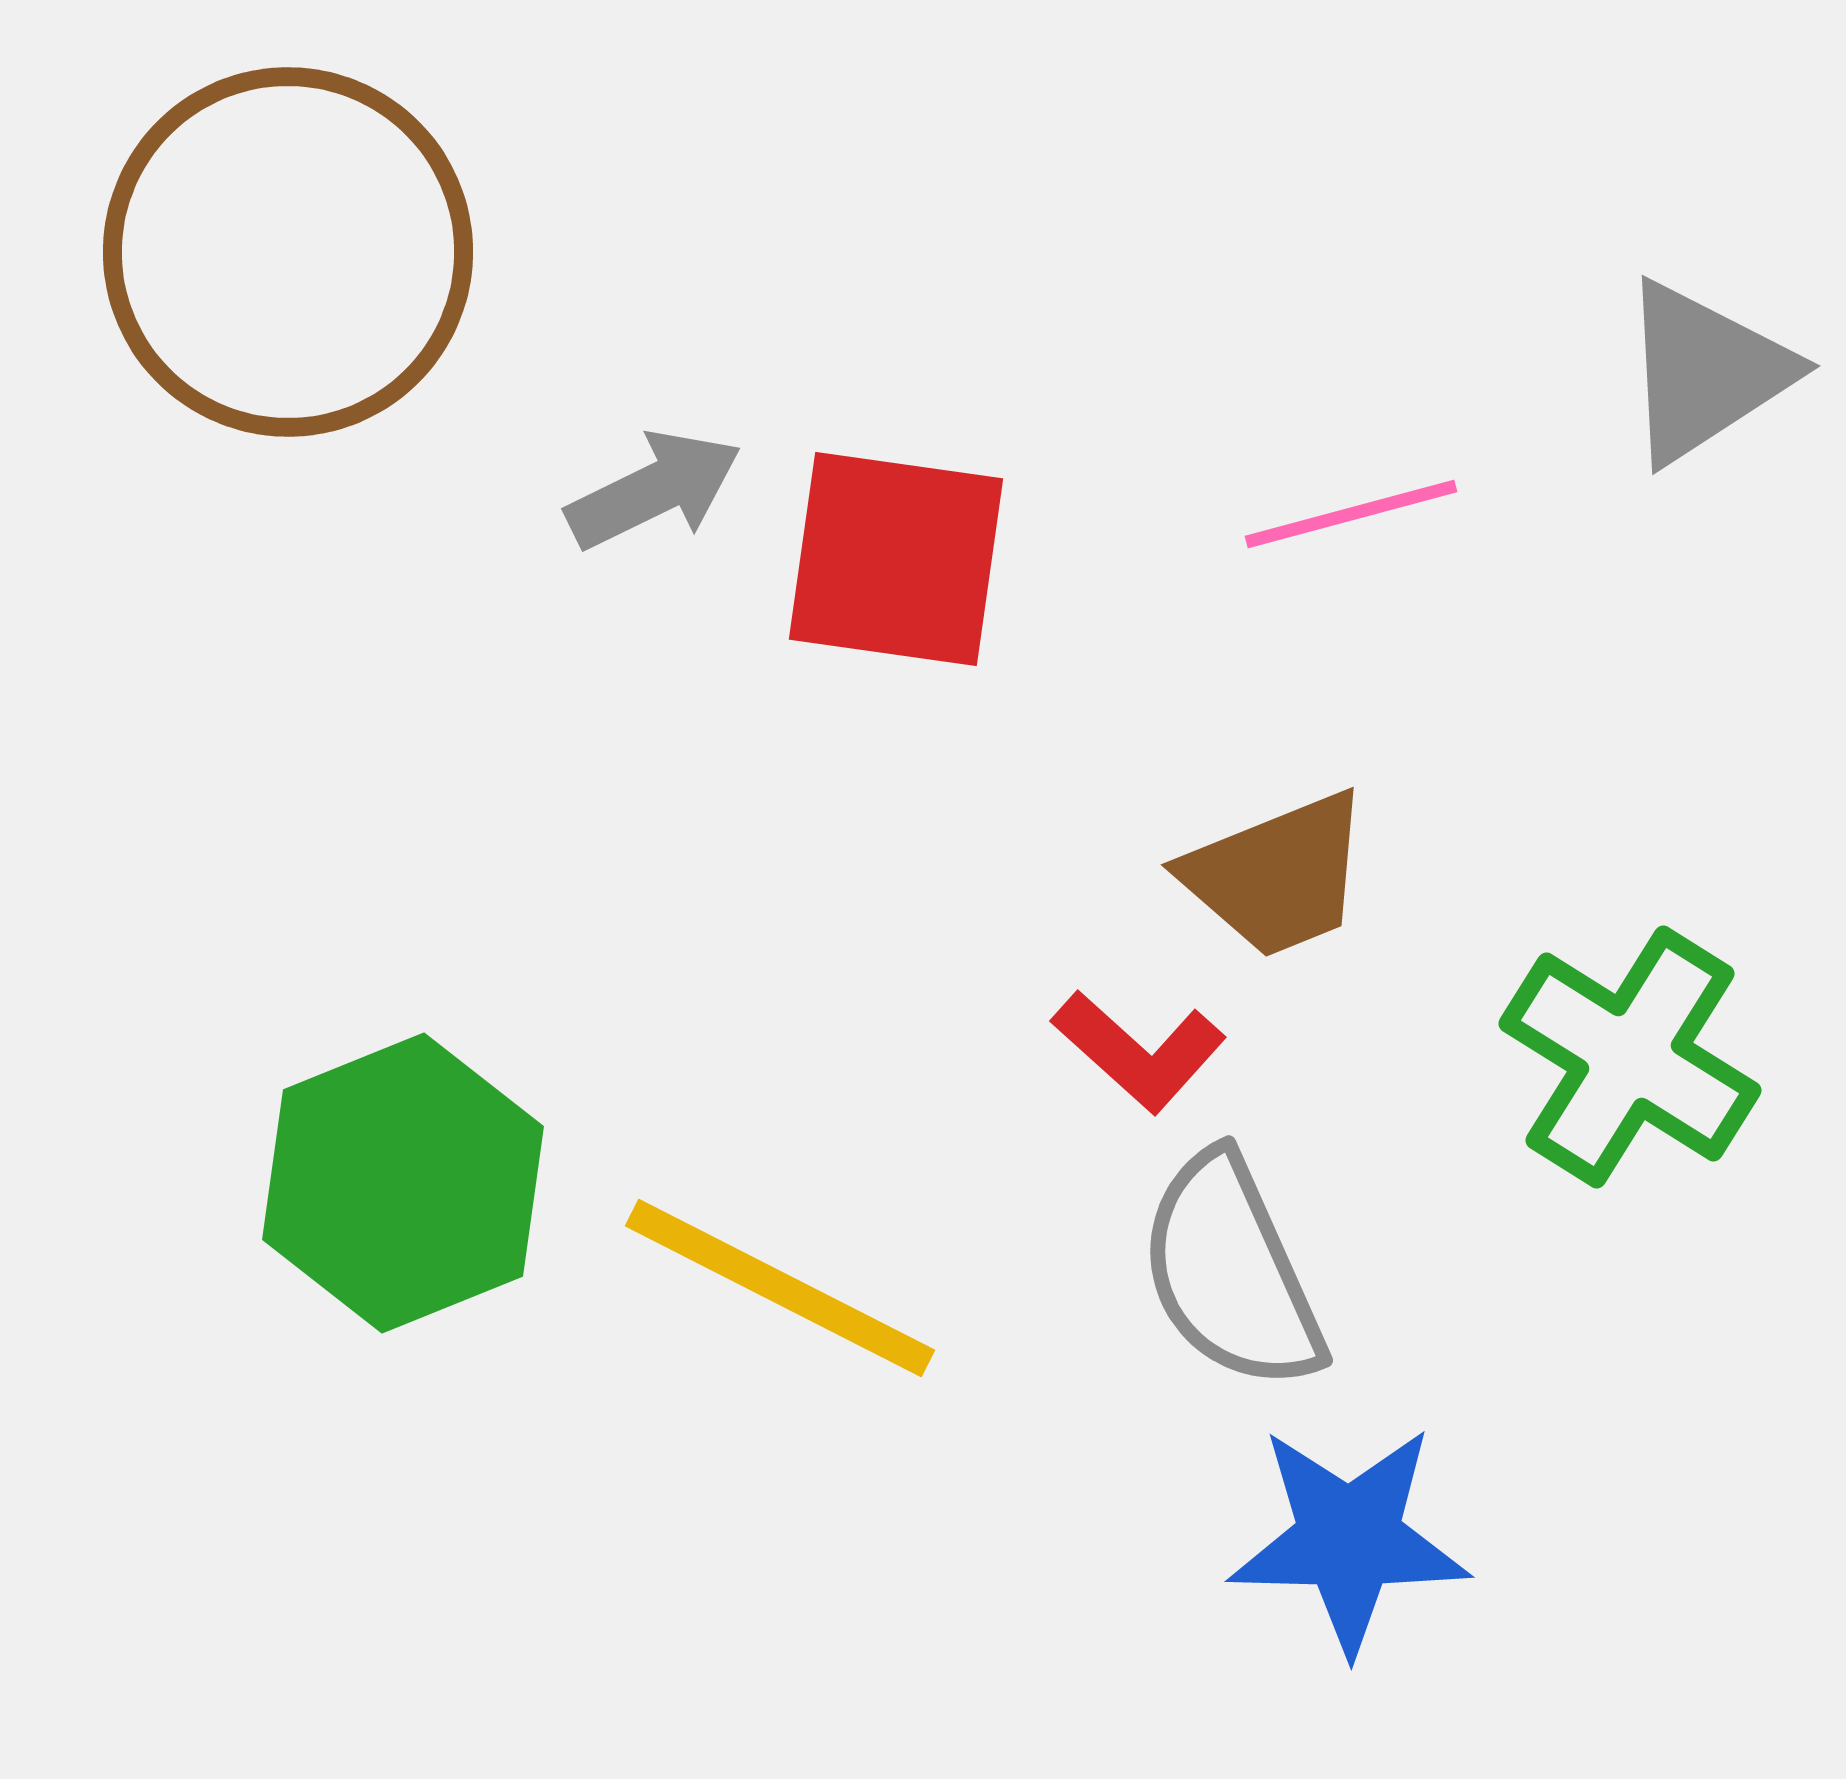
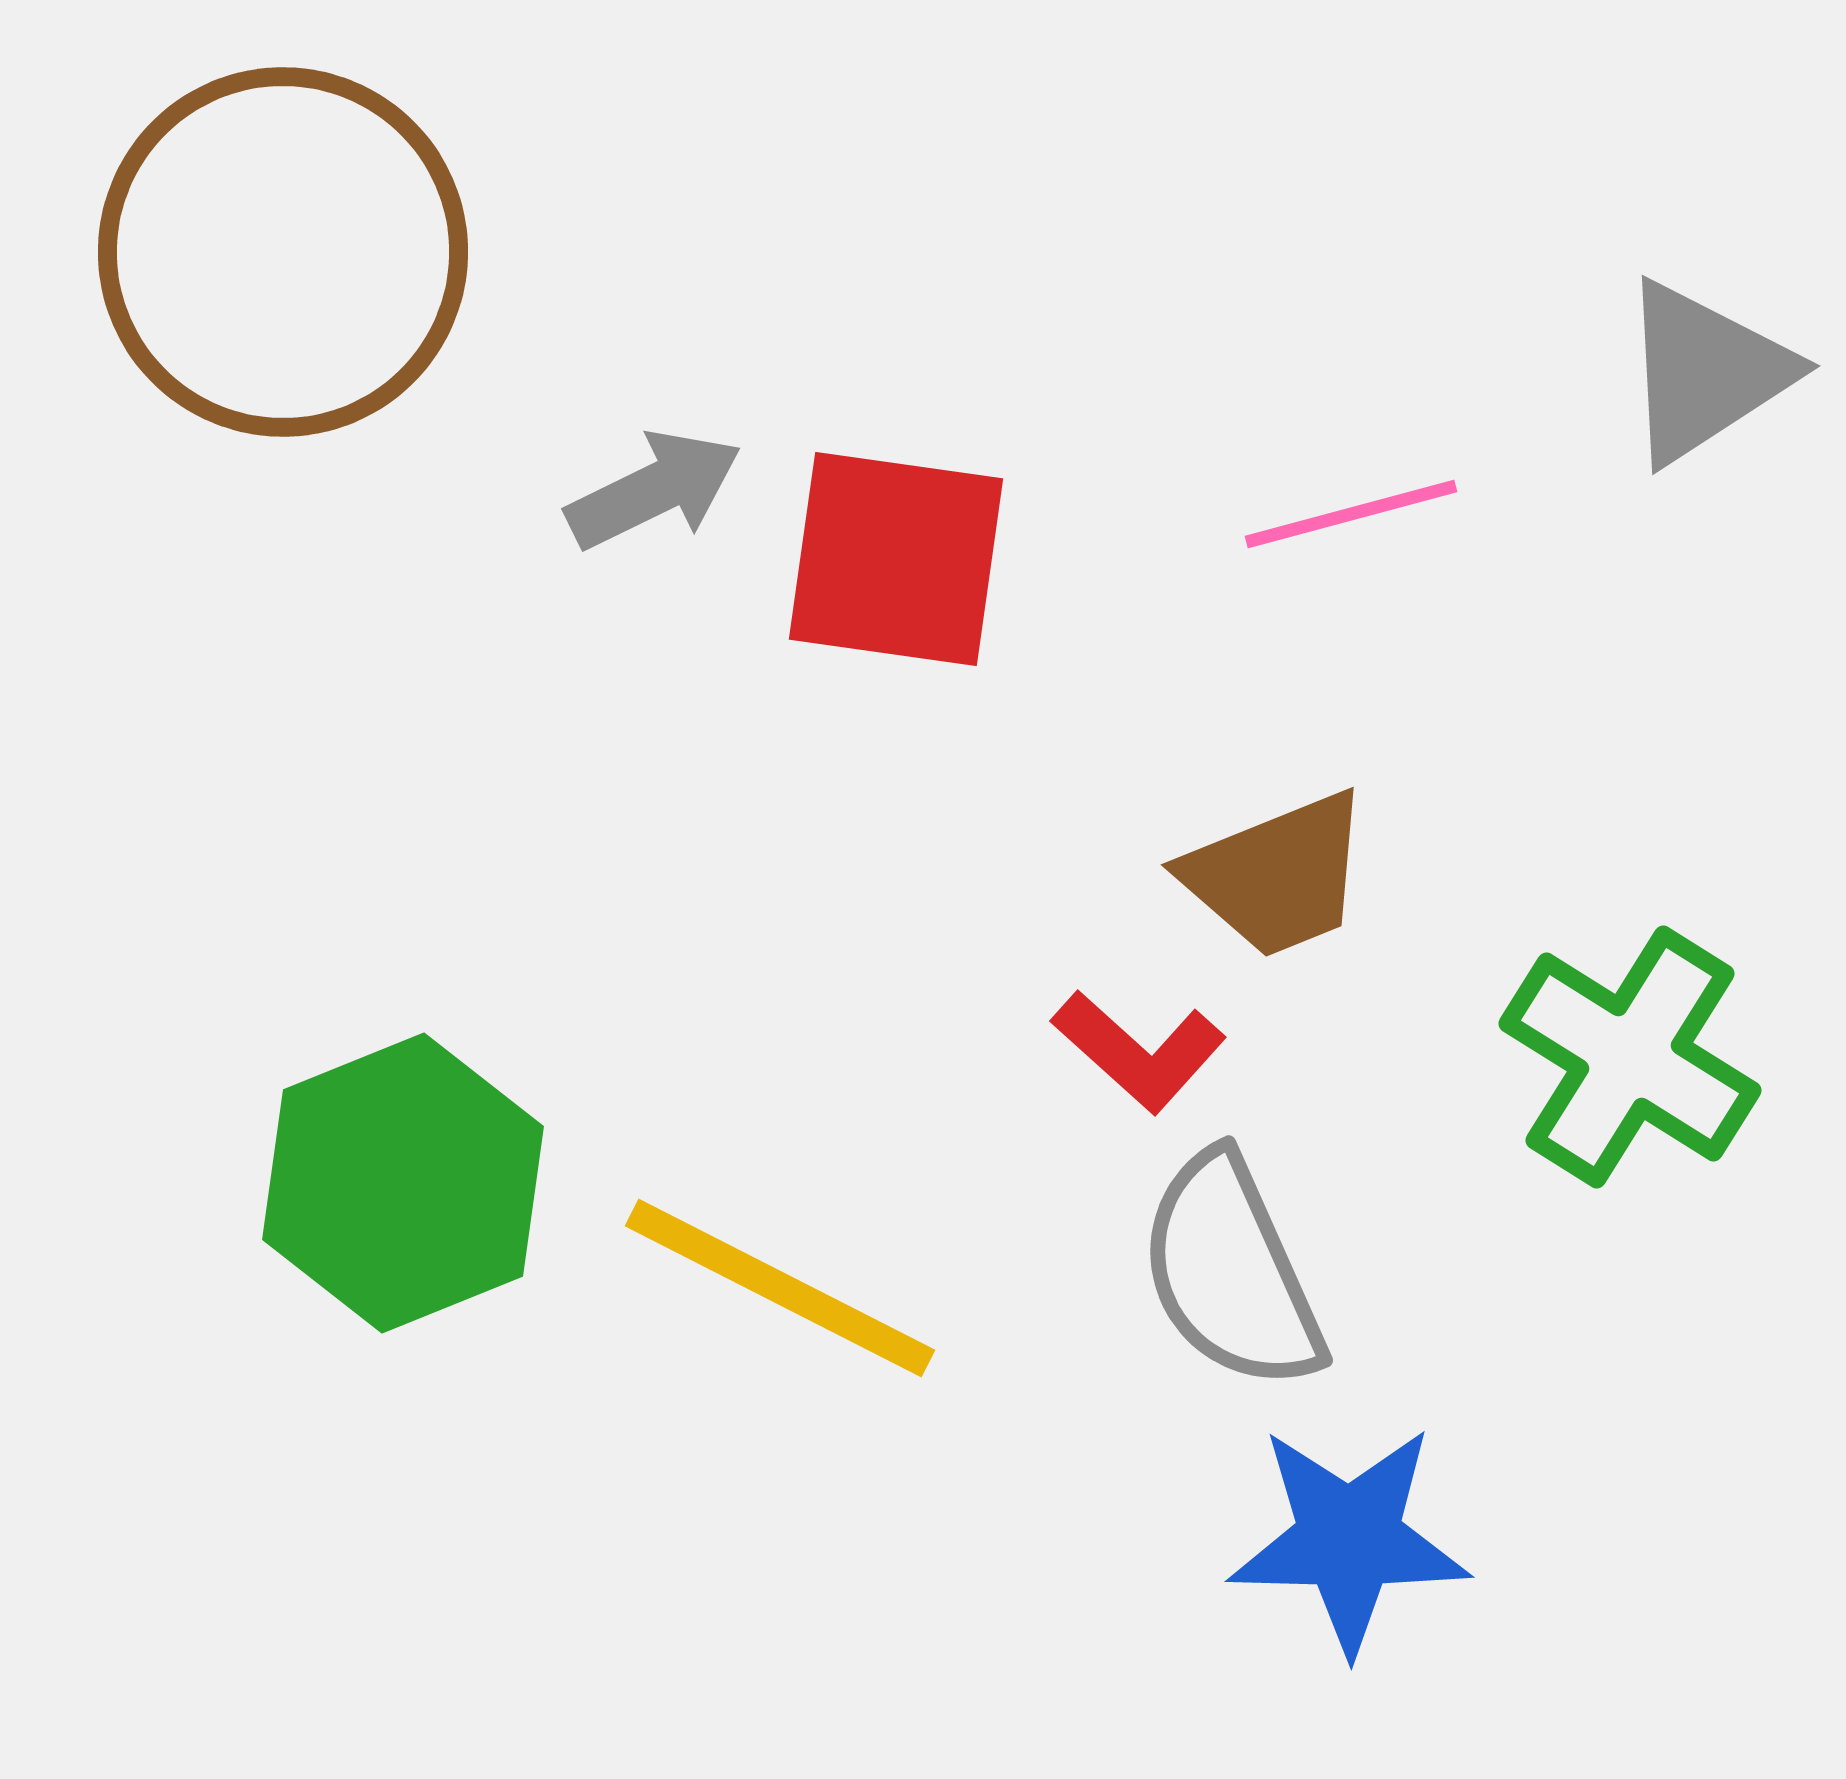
brown circle: moved 5 px left
